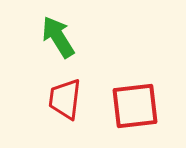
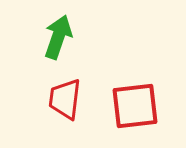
green arrow: rotated 51 degrees clockwise
